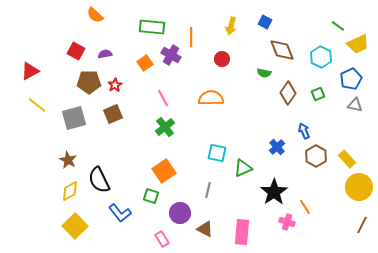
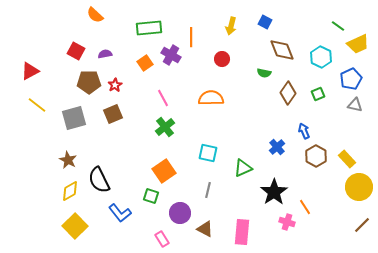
green rectangle at (152, 27): moved 3 px left, 1 px down; rotated 10 degrees counterclockwise
cyan square at (217, 153): moved 9 px left
brown line at (362, 225): rotated 18 degrees clockwise
